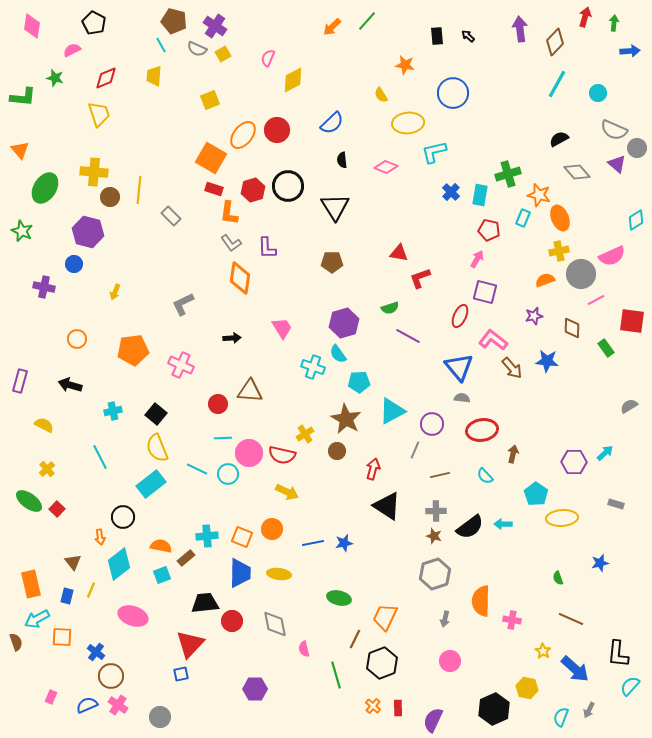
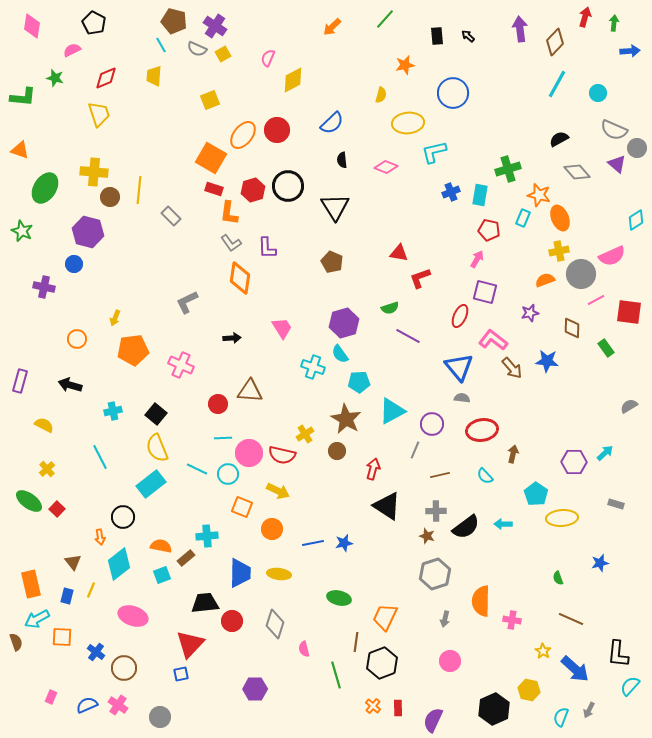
green line at (367, 21): moved 18 px right, 2 px up
orange star at (405, 65): rotated 24 degrees counterclockwise
yellow semicircle at (381, 95): rotated 133 degrees counterclockwise
orange triangle at (20, 150): rotated 30 degrees counterclockwise
green cross at (508, 174): moved 5 px up
blue cross at (451, 192): rotated 24 degrees clockwise
brown pentagon at (332, 262): rotated 25 degrees clockwise
yellow arrow at (115, 292): moved 26 px down
gray L-shape at (183, 304): moved 4 px right, 2 px up
purple star at (534, 316): moved 4 px left, 3 px up
red square at (632, 321): moved 3 px left, 9 px up
cyan semicircle at (338, 354): moved 2 px right
yellow arrow at (287, 492): moved 9 px left, 1 px up
black semicircle at (470, 527): moved 4 px left
brown star at (434, 536): moved 7 px left
orange square at (242, 537): moved 30 px up
gray diamond at (275, 624): rotated 28 degrees clockwise
brown line at (355, 639): moved 1 px right, 3 px down; rotated 18 degrees counterclockwise
brown circle at (111, 676): moved 13 px right, 8 px up
yellow hexagon at (527, 688): moved 2 px right, 2 px down
